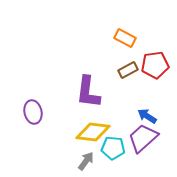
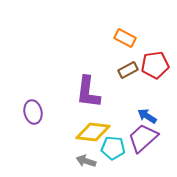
gray arrow: rotated 108 degrees counterclockwise
